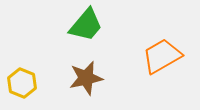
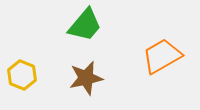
green trapezoid: moved 1 px left
yellow hexagon: moved 8 px up
